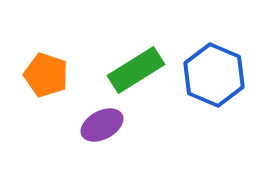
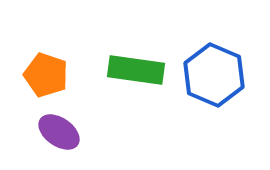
green rectangle: rotated 40 degrees clockwise
purple ellipse: moved 43 px left, 7 px down; rotated 63 degrees clockwise
